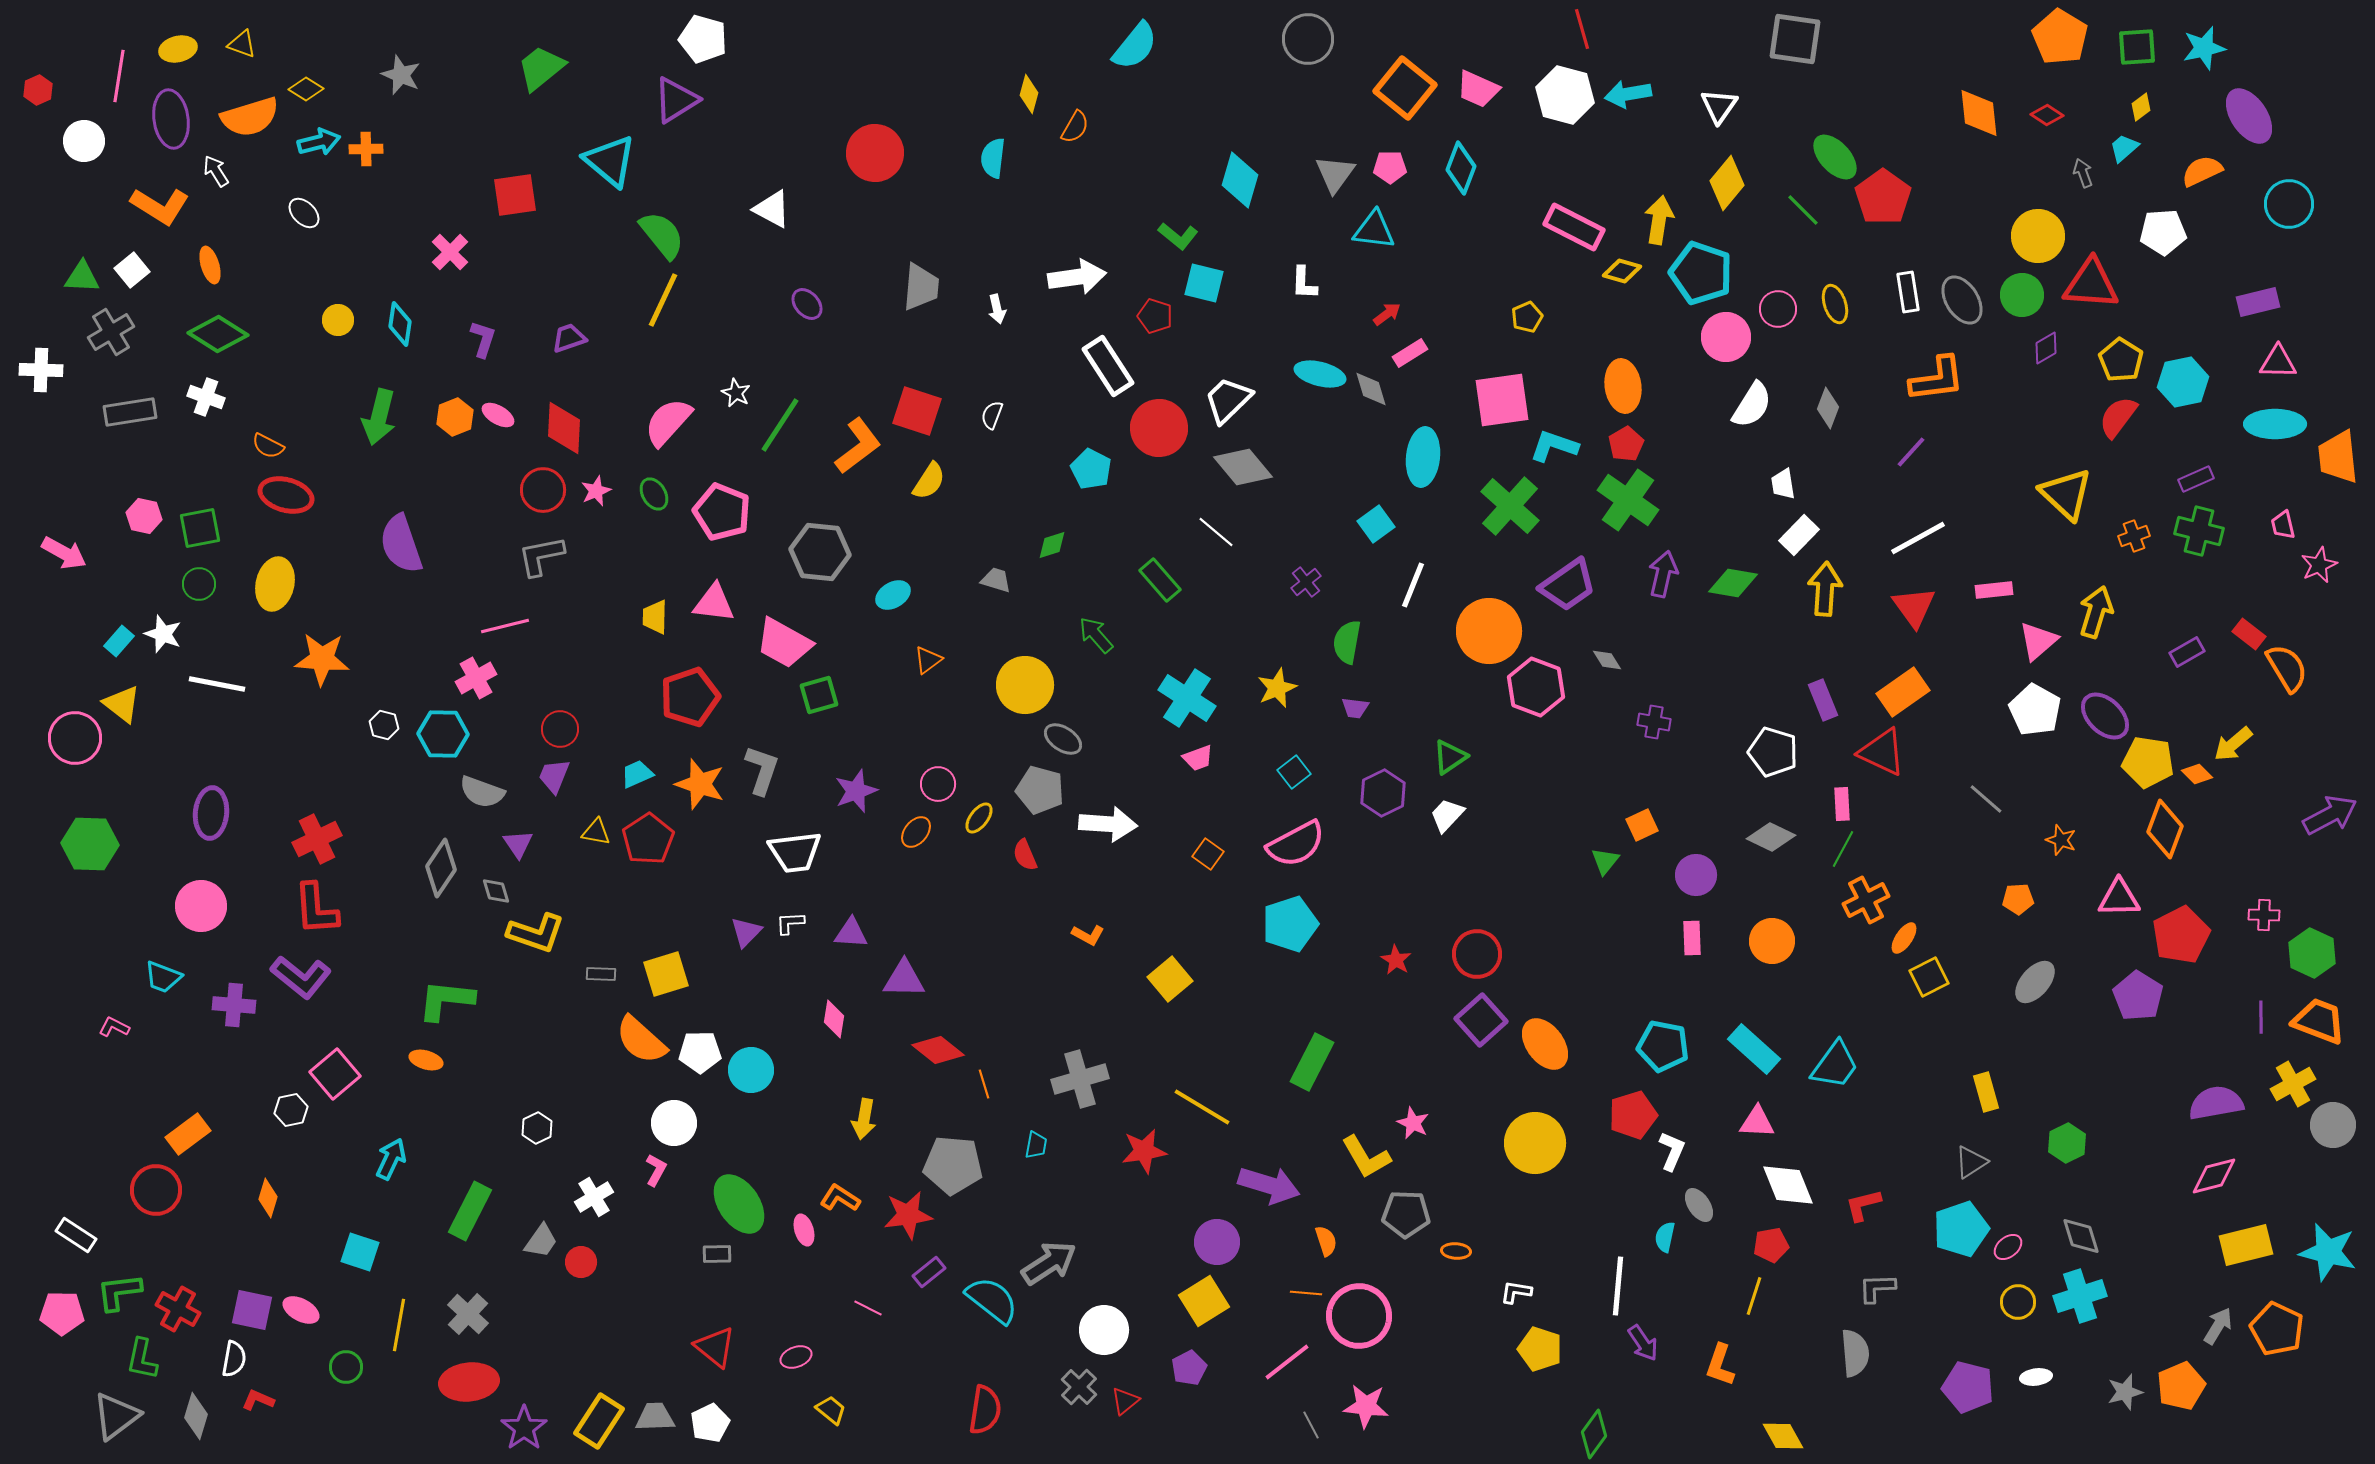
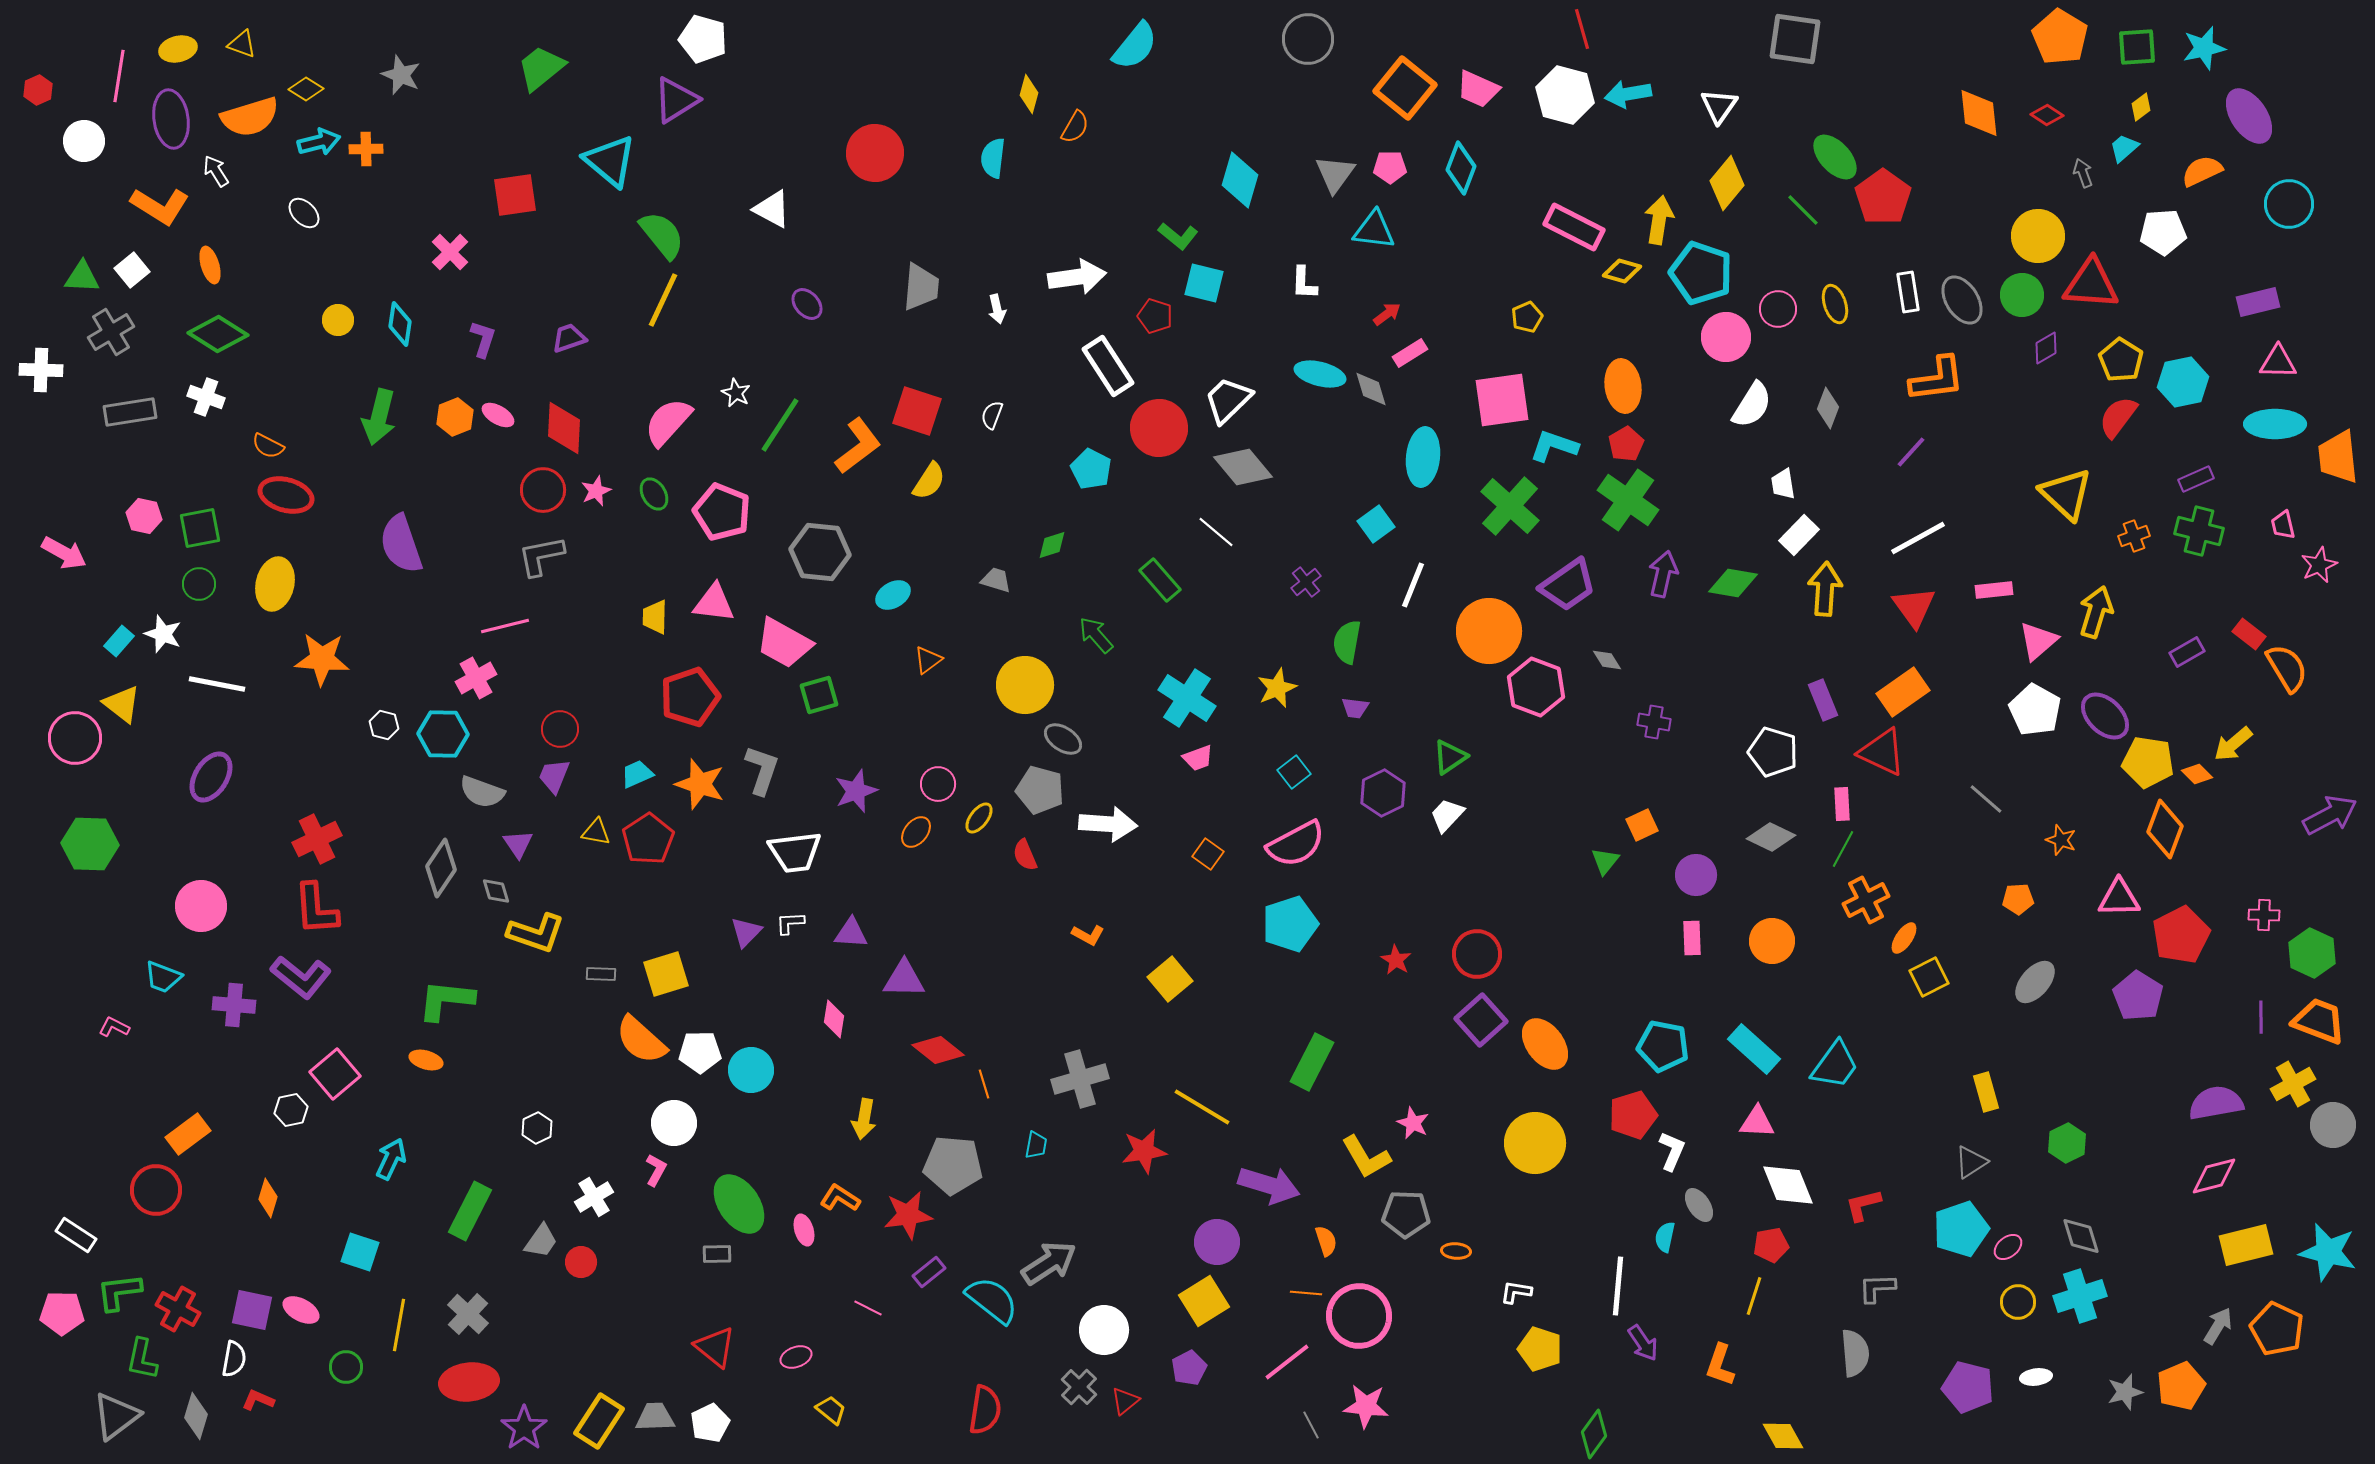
purple ellipse at (211, 813): moved 36 px up; rotated 27 degrees clockwise
